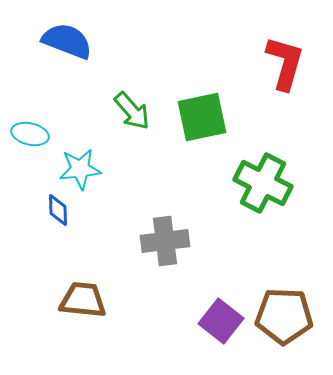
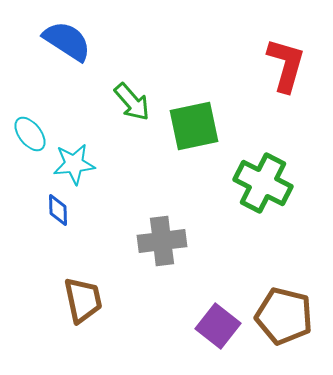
blue semicircle: rotated 12 degrees clockwise
red L-shape: moved 1 px right, 2 px down
green arrow: moved 9 px up
green square: moved 8 px left, 9 px down
cyan ellipse: rotated 39 degrees clockwise
cyan star: moved 6 px left, 5 px up
gray cross: moved 3 px left
brown trapezoid: rotated 72 degrees clockwise
brown pentagon: rotated 12 degrees clockwise
purple square: moved 3 px left, 5 px down
